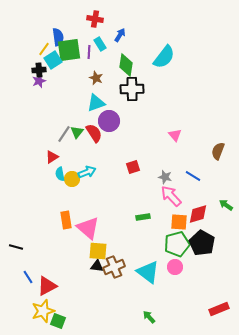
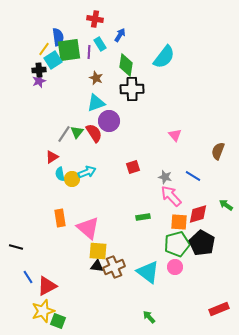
orange rectangle at (66, 220): moved 6 px left, 2 px up
